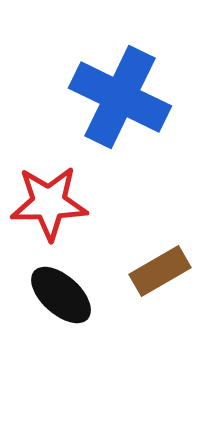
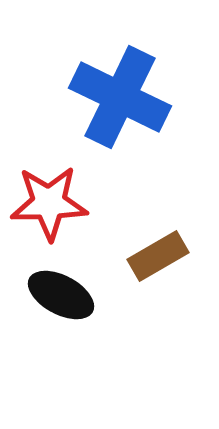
brown rectangle: moved 2 px left, 15 px up
black ellipse: rotated 14 degrees counterclockwise
